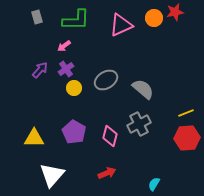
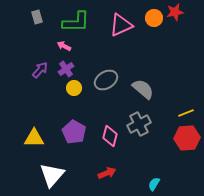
green L-shape: moved 2 px down
pink arrow: rotated 64 degrees clockwise
